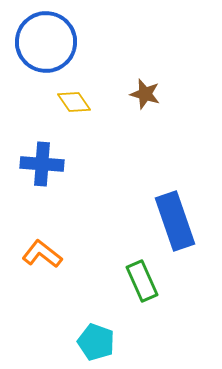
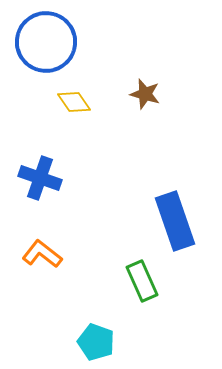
blue cross: moved 2 px left, 14 px down; rotated 15 degrees clockwise
